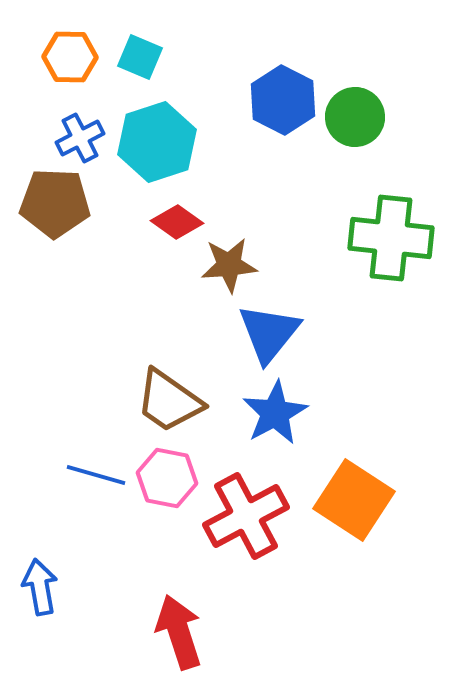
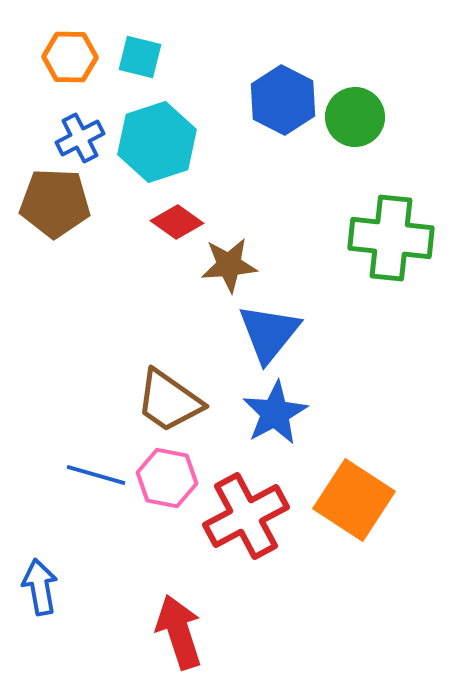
cyan square: rotated 9 degrees counterclockwise
